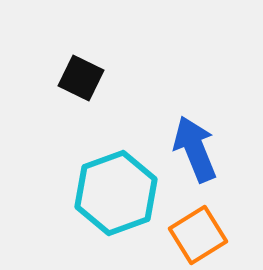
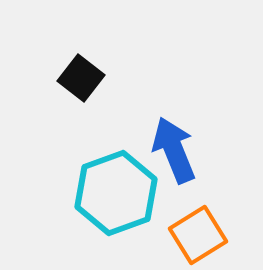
black square: rotated 12 degrees clockwise
blue arrow: moved 21 px left, 1 px down
